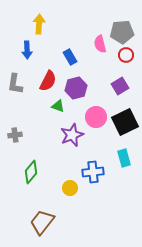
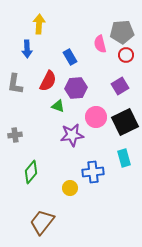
blue arrow: moved 1 px up
purple hexagon: rotated 10 degrees clockwise
purple star: rotated 15 degrees clockwise
